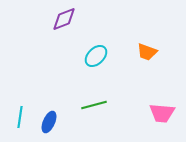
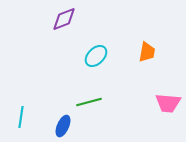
orange trapezoid: rotated 100 degrees counterclockwise
green line: moved 5 px left, 3 px up
pink trapezoid: moved 6 px right, 10 px up
cyan line: moved 1 px right
blue ellipse: moved 14 px right, 4 px down
